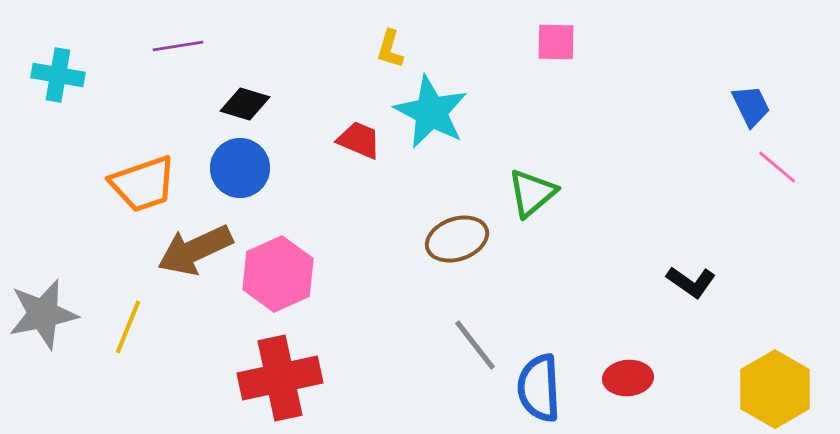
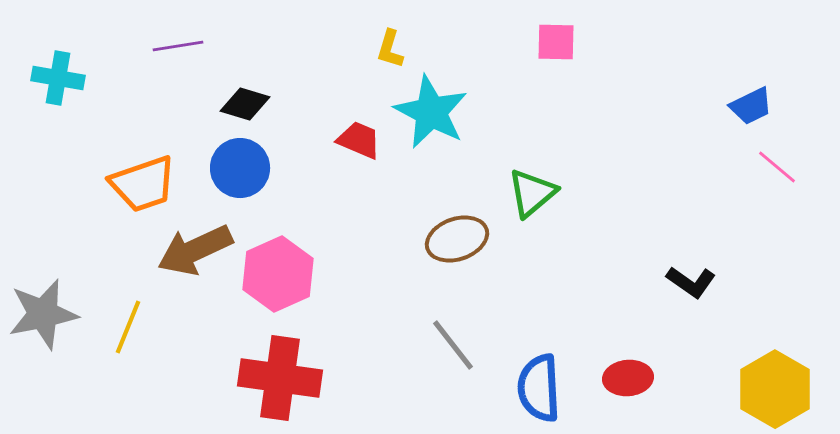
cyan cross: moved 3 px down
blue trapezoid: rotated 90 degrees clockwise
gray line: moved 22 px left
red cross: rotated 20 degrees clockwise
